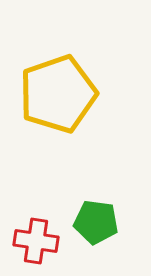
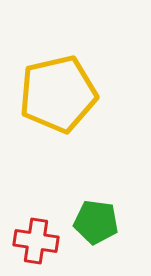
yellow pentagon: rotated 6 degrees clockwise
